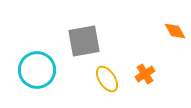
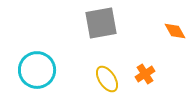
gray square: moved 17 px right, 18 px up
